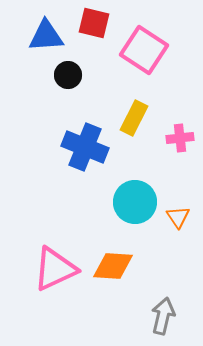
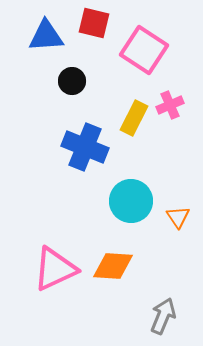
black circle: moved 4 px right, 6 px down
pink cross: moved 10 px left, 33 px up; rotated 16 degrees counterclockwise
cyan circle: moved 4 px left, 1 px up
gray arrow: rotated 9 degrees clockwise
